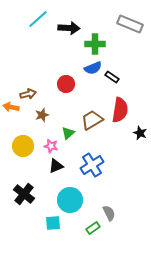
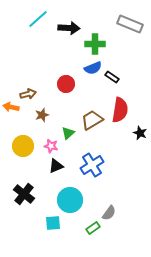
gray semicircle: rotated 63 degrees clockwise
